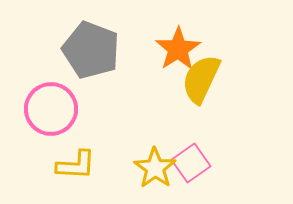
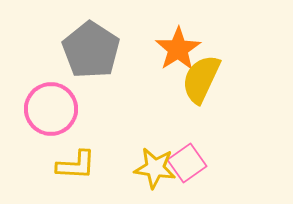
gray pentagon: rotated 12 degrees clockwise
pink square: moved 4 px left
yellow star: rotated 27 degrees counterclockwise
